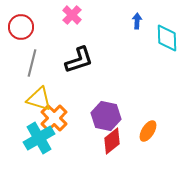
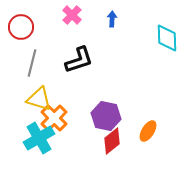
blue arrow: moved 25 px left, 2 px up
